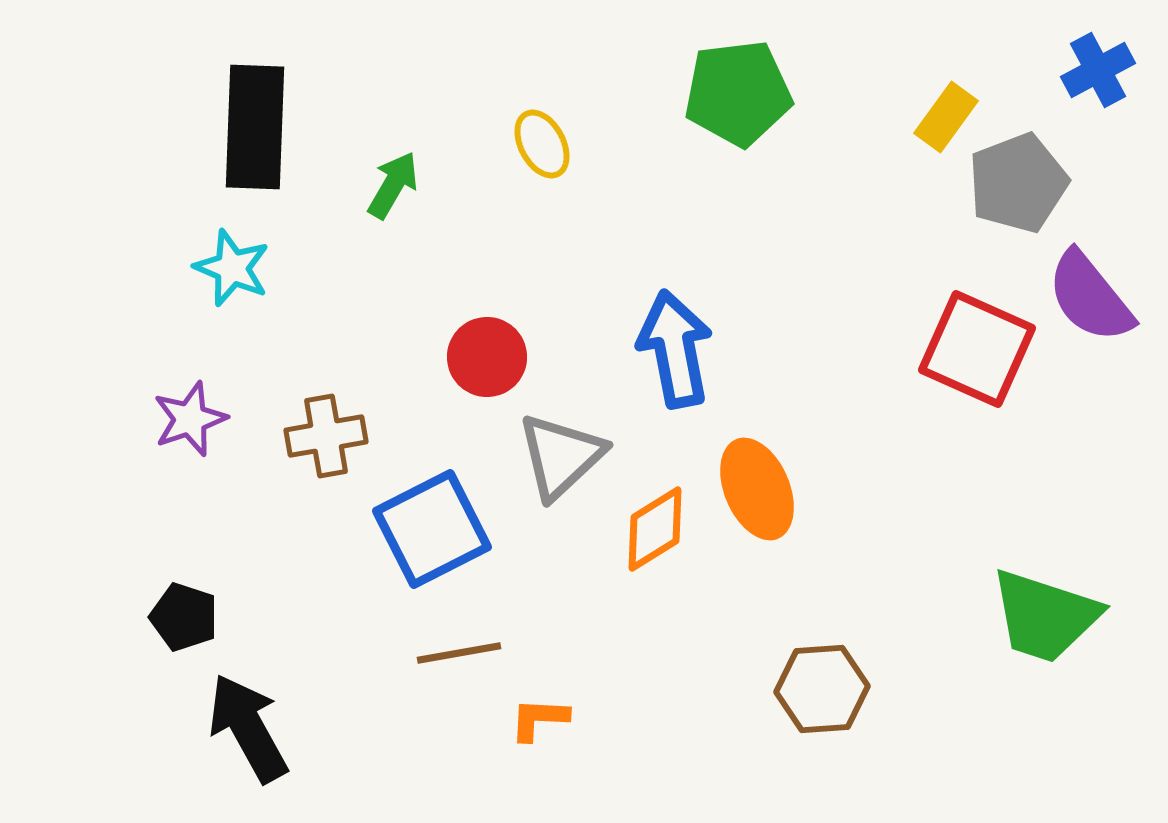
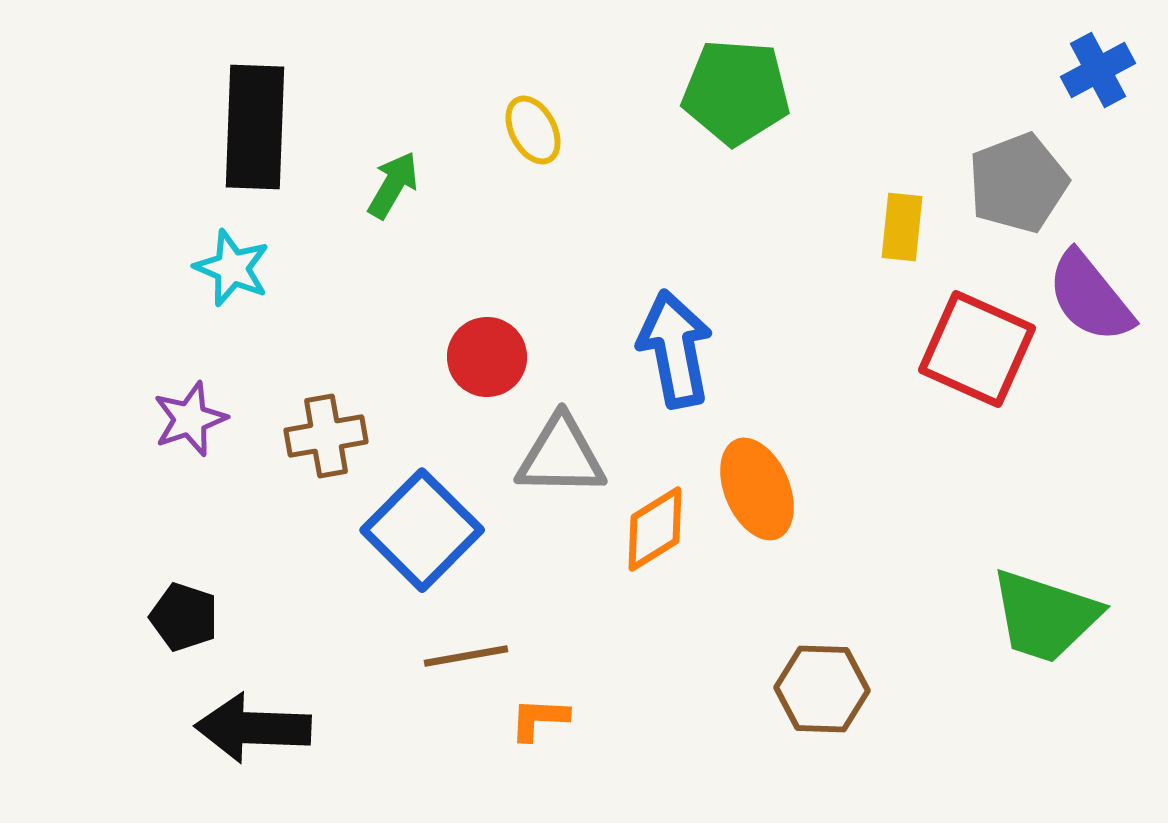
green pentagon: moved 2 px left, 1 px up; rotated 11 degrees clockwise
yellow rectangle: moved 44 px left, 110 px down; rotated 30 degrees counterclockwise
yellow ellipse: moved 9 px left, 14 px up
gray triangle: rotated 44 degrees clockwise
blue square: moved 10 px left, 1 px down; rotated 18 degrees counterclockwise
brown line: moved 7 px right, 3 px down
brown hexagon: rotated 6 degrees clockwise
black arrow: moved 5 px right; rotated 59 degrees counterclockwise
